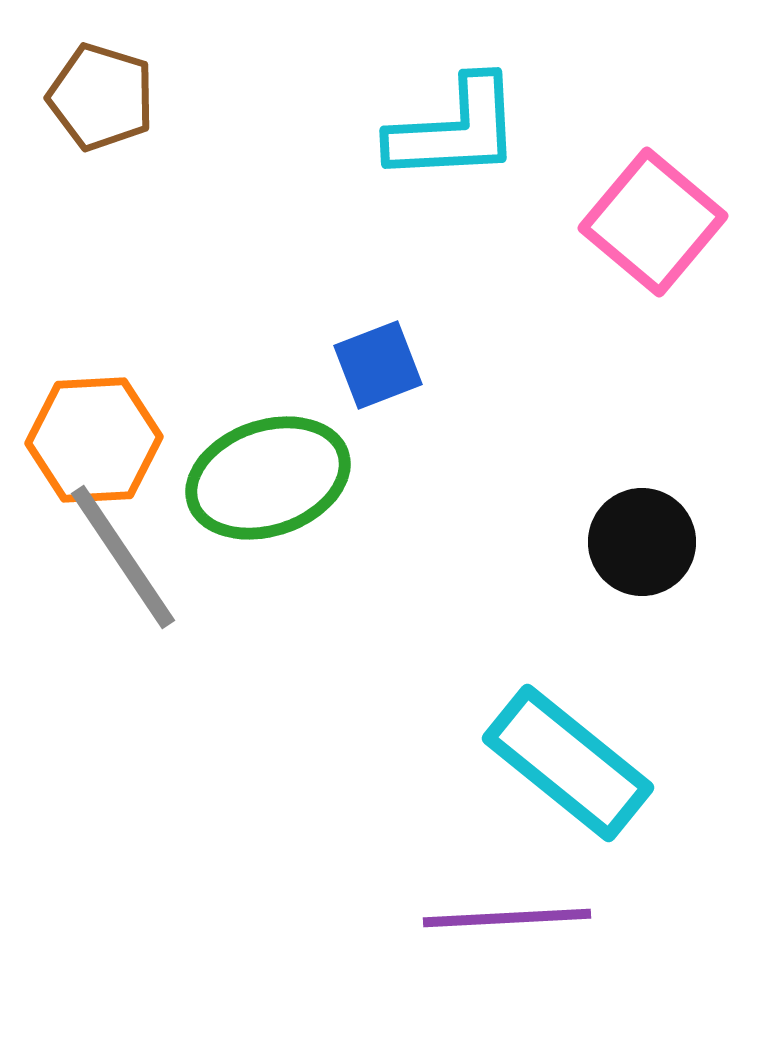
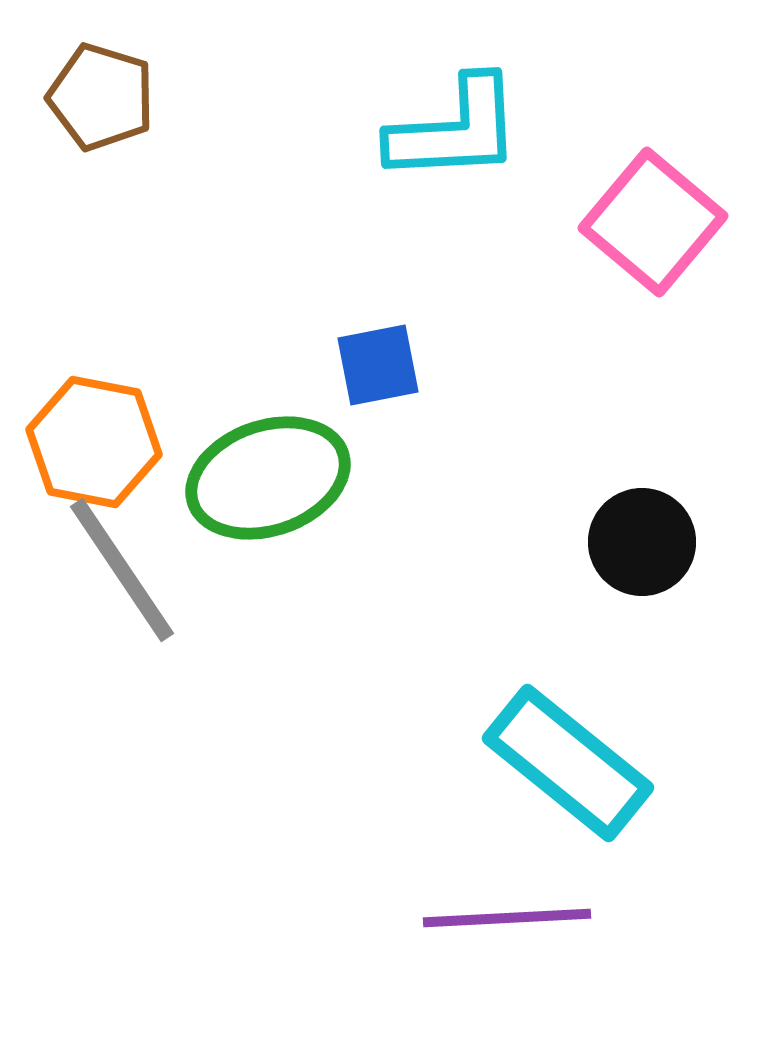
blue square: rotated 10 degrees clockwise
orange hexagon: moved 2 px down; rotated 14 degrees clockwise
gray line: moved 1 px left, 13 px down
